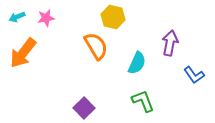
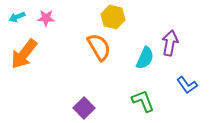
pink star: rotated 12 degrees clockwise
orange semicircle: moved 3 px right, 1 px down
orange arrow: moved 1 px right, 1 px down
cyan semicircle: moved 8 px right, 5 px up
blue L-shape: moved 7 px left, 10 px down
